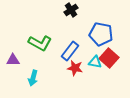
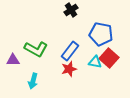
green L-shape: moved 4 px left, 6 px down
red star: moved 6 px left, 1 px down; rotated 28 degrees counterclockwise
cyan arrow: moved 3 px down
